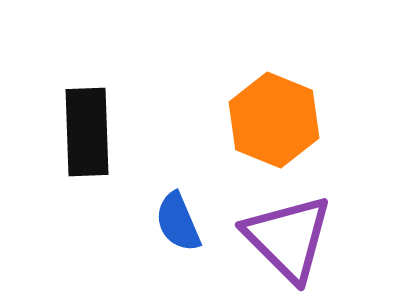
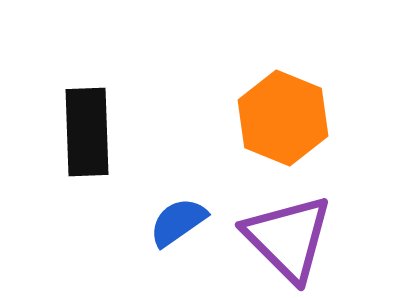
orange hexagon: moved 9 px right, 2 px up
blue semicircle: rotated 78 degrees clockwise
